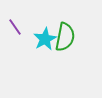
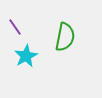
cyan star: moved 19 px left, 17 px down
